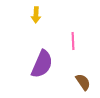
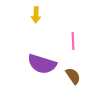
purple semicircle: rotated 84 degrees clockwise
brown semicircle: moved 10 px left, 6 px up
